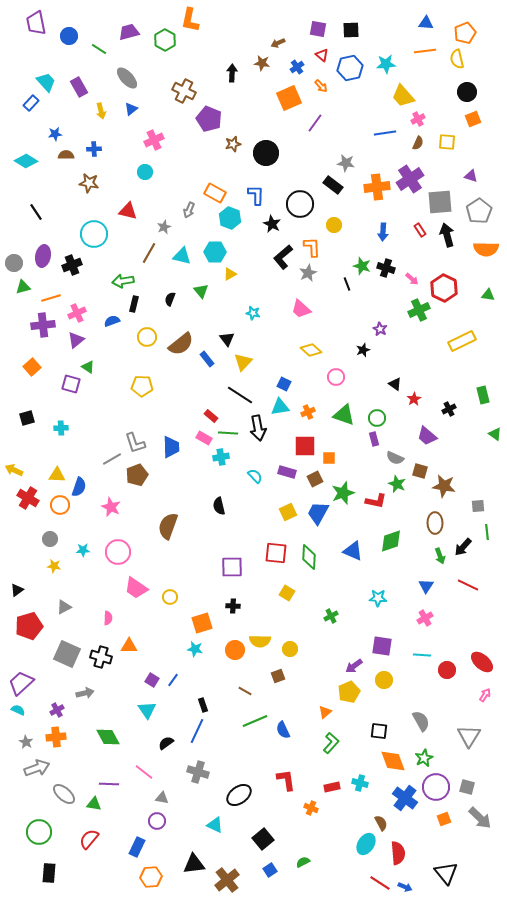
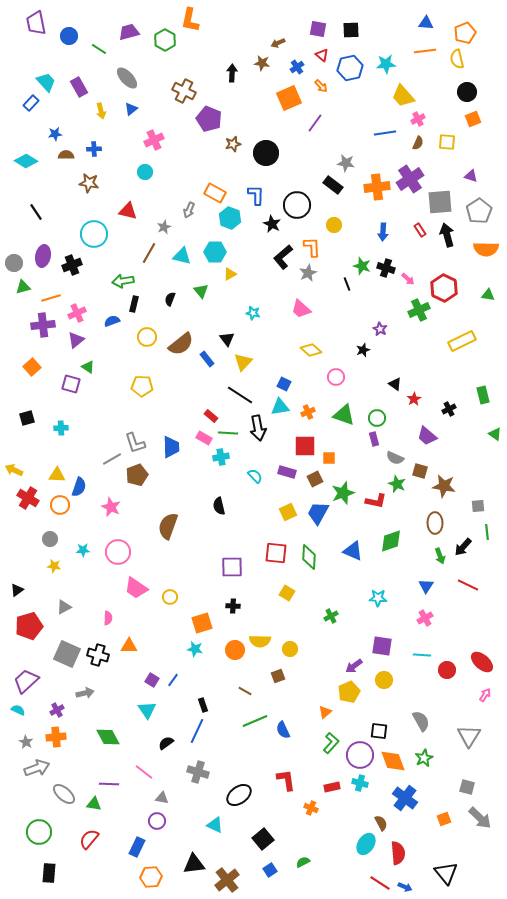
black circle at (300, 204): moved 3 px left, 1 px down
pink arrow at (412, 279): moved 4 px left
black cross at (101, 657): moved 3 px left, 2 px up
purple trapezoid at (21, 683): moved 5 px right, 2 px up
purple circle at (436, 787): moved 76 px left, 32 px up
